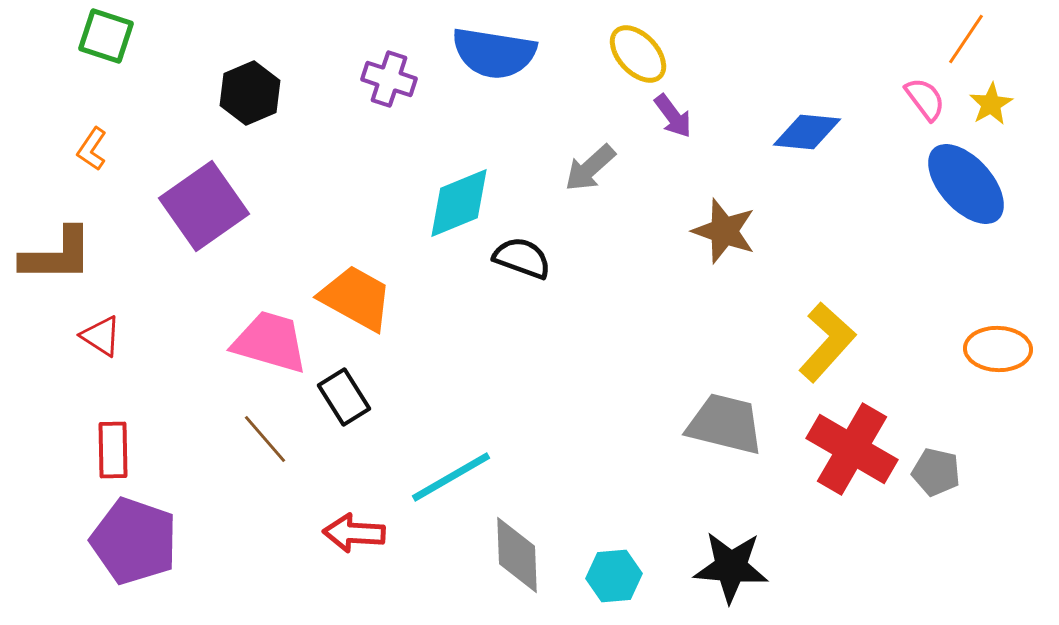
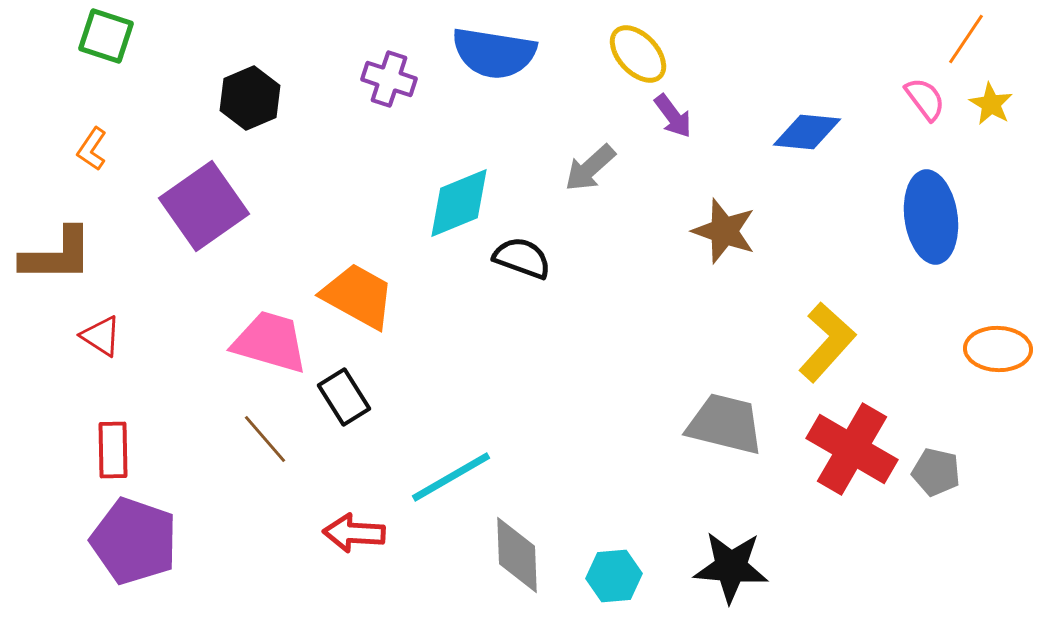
black hexagon: moved 5 px down
yellow star: rotated 12 degrees counterclockwise
blue ellipse: moved 35 px left, 33 px down; rotated 34 degrees clockwise
orange trapezoid: moved 2 px right, 2 px up
